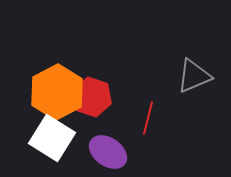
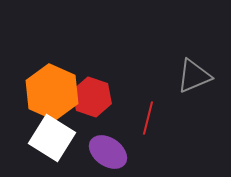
orange hexagon: moved 5 px left; rotated 8 degrees counterclockwise
